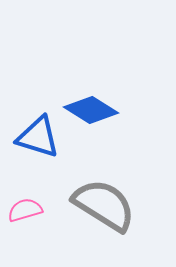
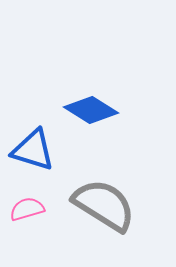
blue triangle: moved 5 px left, 13 px down
pink semicircle: moved 2 px right, 1 px up
